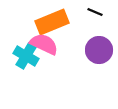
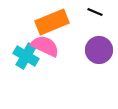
pink semicircle: moved 1 px right, 2 px down
